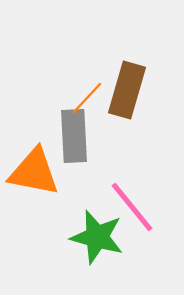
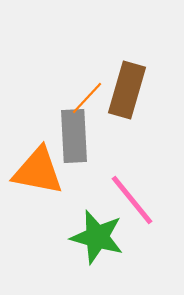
orange triangle: moved 4 px right, 1 px up
pink line: moved 7 px up
